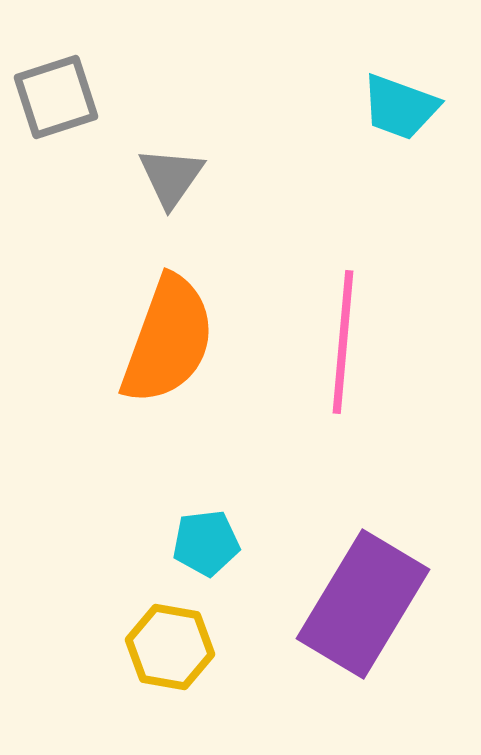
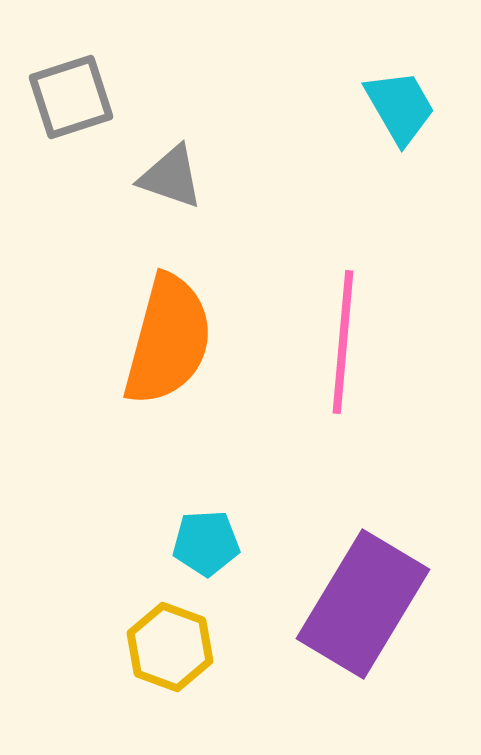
gray square: moved 15 px right
cyan trapezoid: rotated 140 degrees counterclockwise
gray triangle: rotated 46 degrees counterclockwise
orange semicircle: rotated 5 degrees counterclockwise
cyan pentagon: rotated 4 degrees clockwise
yellow hexagon: rotated 10 degrees clockwise
